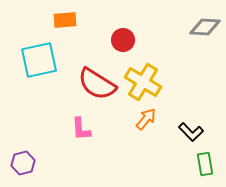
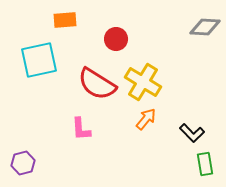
red circle: moved 7 px left, 1 px up
black L-shape: moved 1 px right, 1 px down
